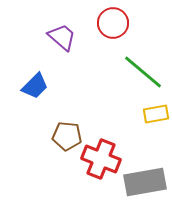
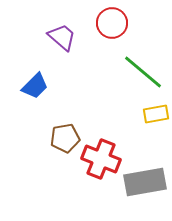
red circle: moved 1 px left
brown pentagon: moved 2 px left, 2 px down; rotated 16 degrees counterclockwise
